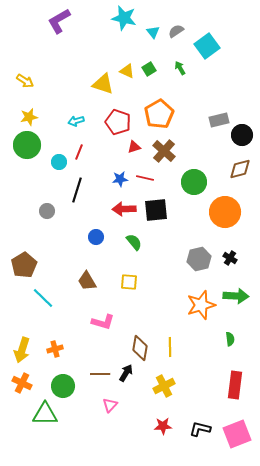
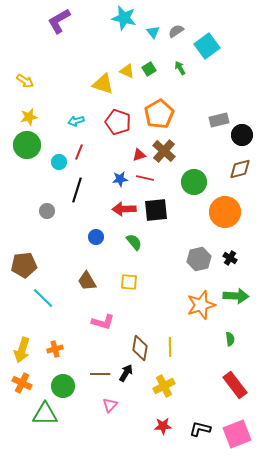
red triangle at (134, 147): moved 5 px right, 8 px down
brown pentagon at (24, 265): rotated 25 degrees clockwise
red rectangle at (235, 385): rotated 44 degrees counterclockwise
